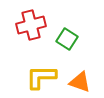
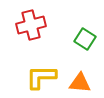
green square: moved 18 px right
orange triangle: moved 1 px down; rotated 15 degrees counterclockwise
